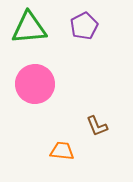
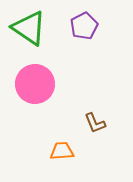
green triangle: rotated 39 degrees clockwise
brown L-shape: moved 2 px left, 3 px up
orange trapezoid: rotated 10 degrees counterclockwise
